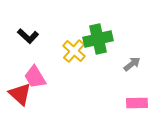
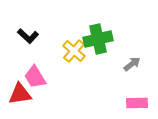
red triangle: rotated 50 degrees counterclockwise
